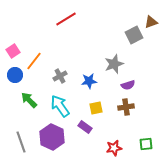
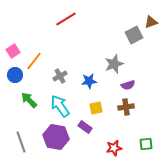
purple hexagon: moved 4 px right; rotated 15 degrees counterclockwise
